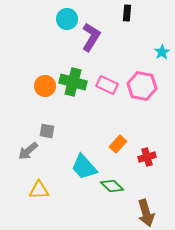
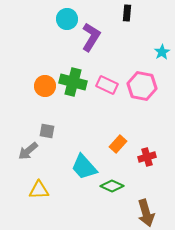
green diamond: rotated 20 degrees counterclockwise
